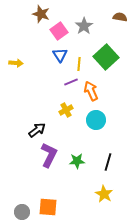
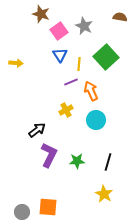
gray star: rotated 12 degrees counterclockwise
